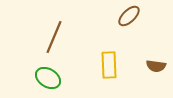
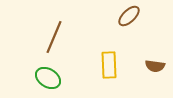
brown semicircle: moved 1 px left
